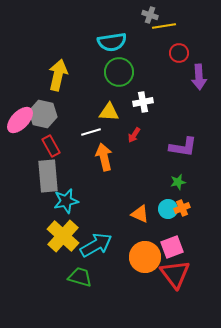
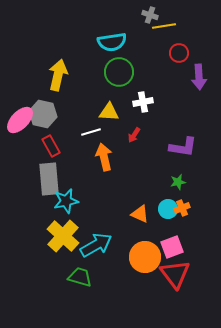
gray rectangle: moved 1 px right, 3 px down
